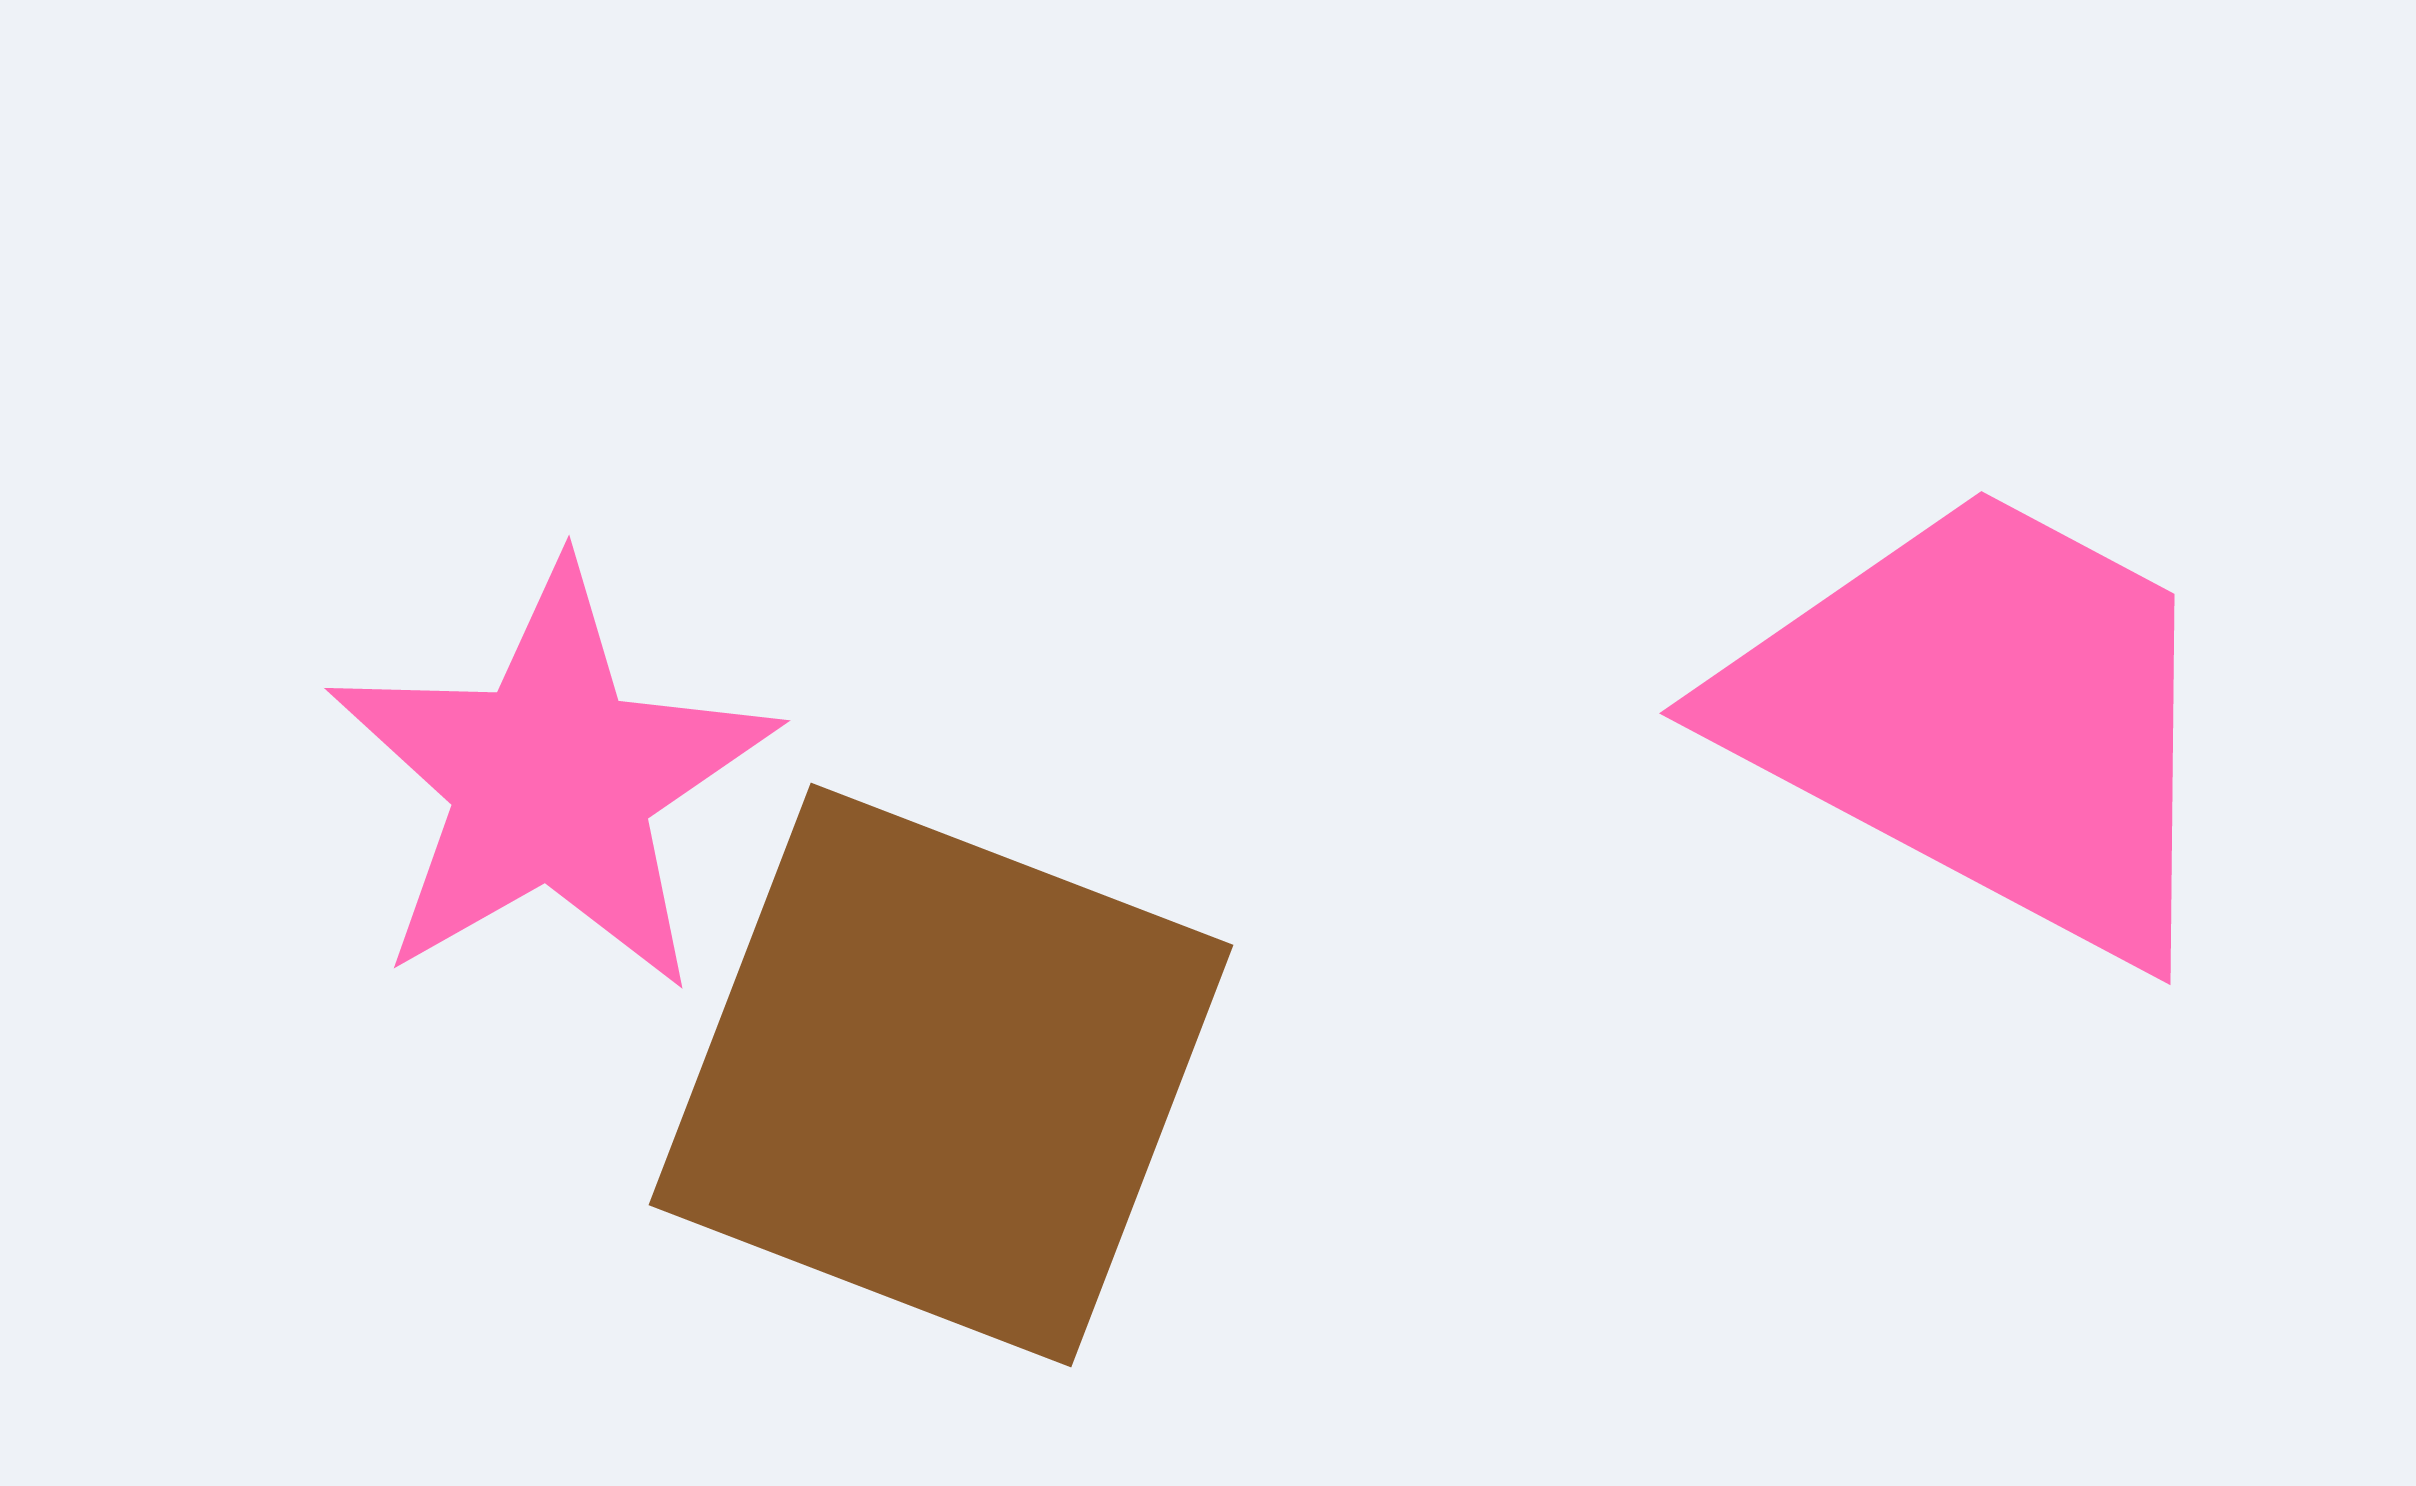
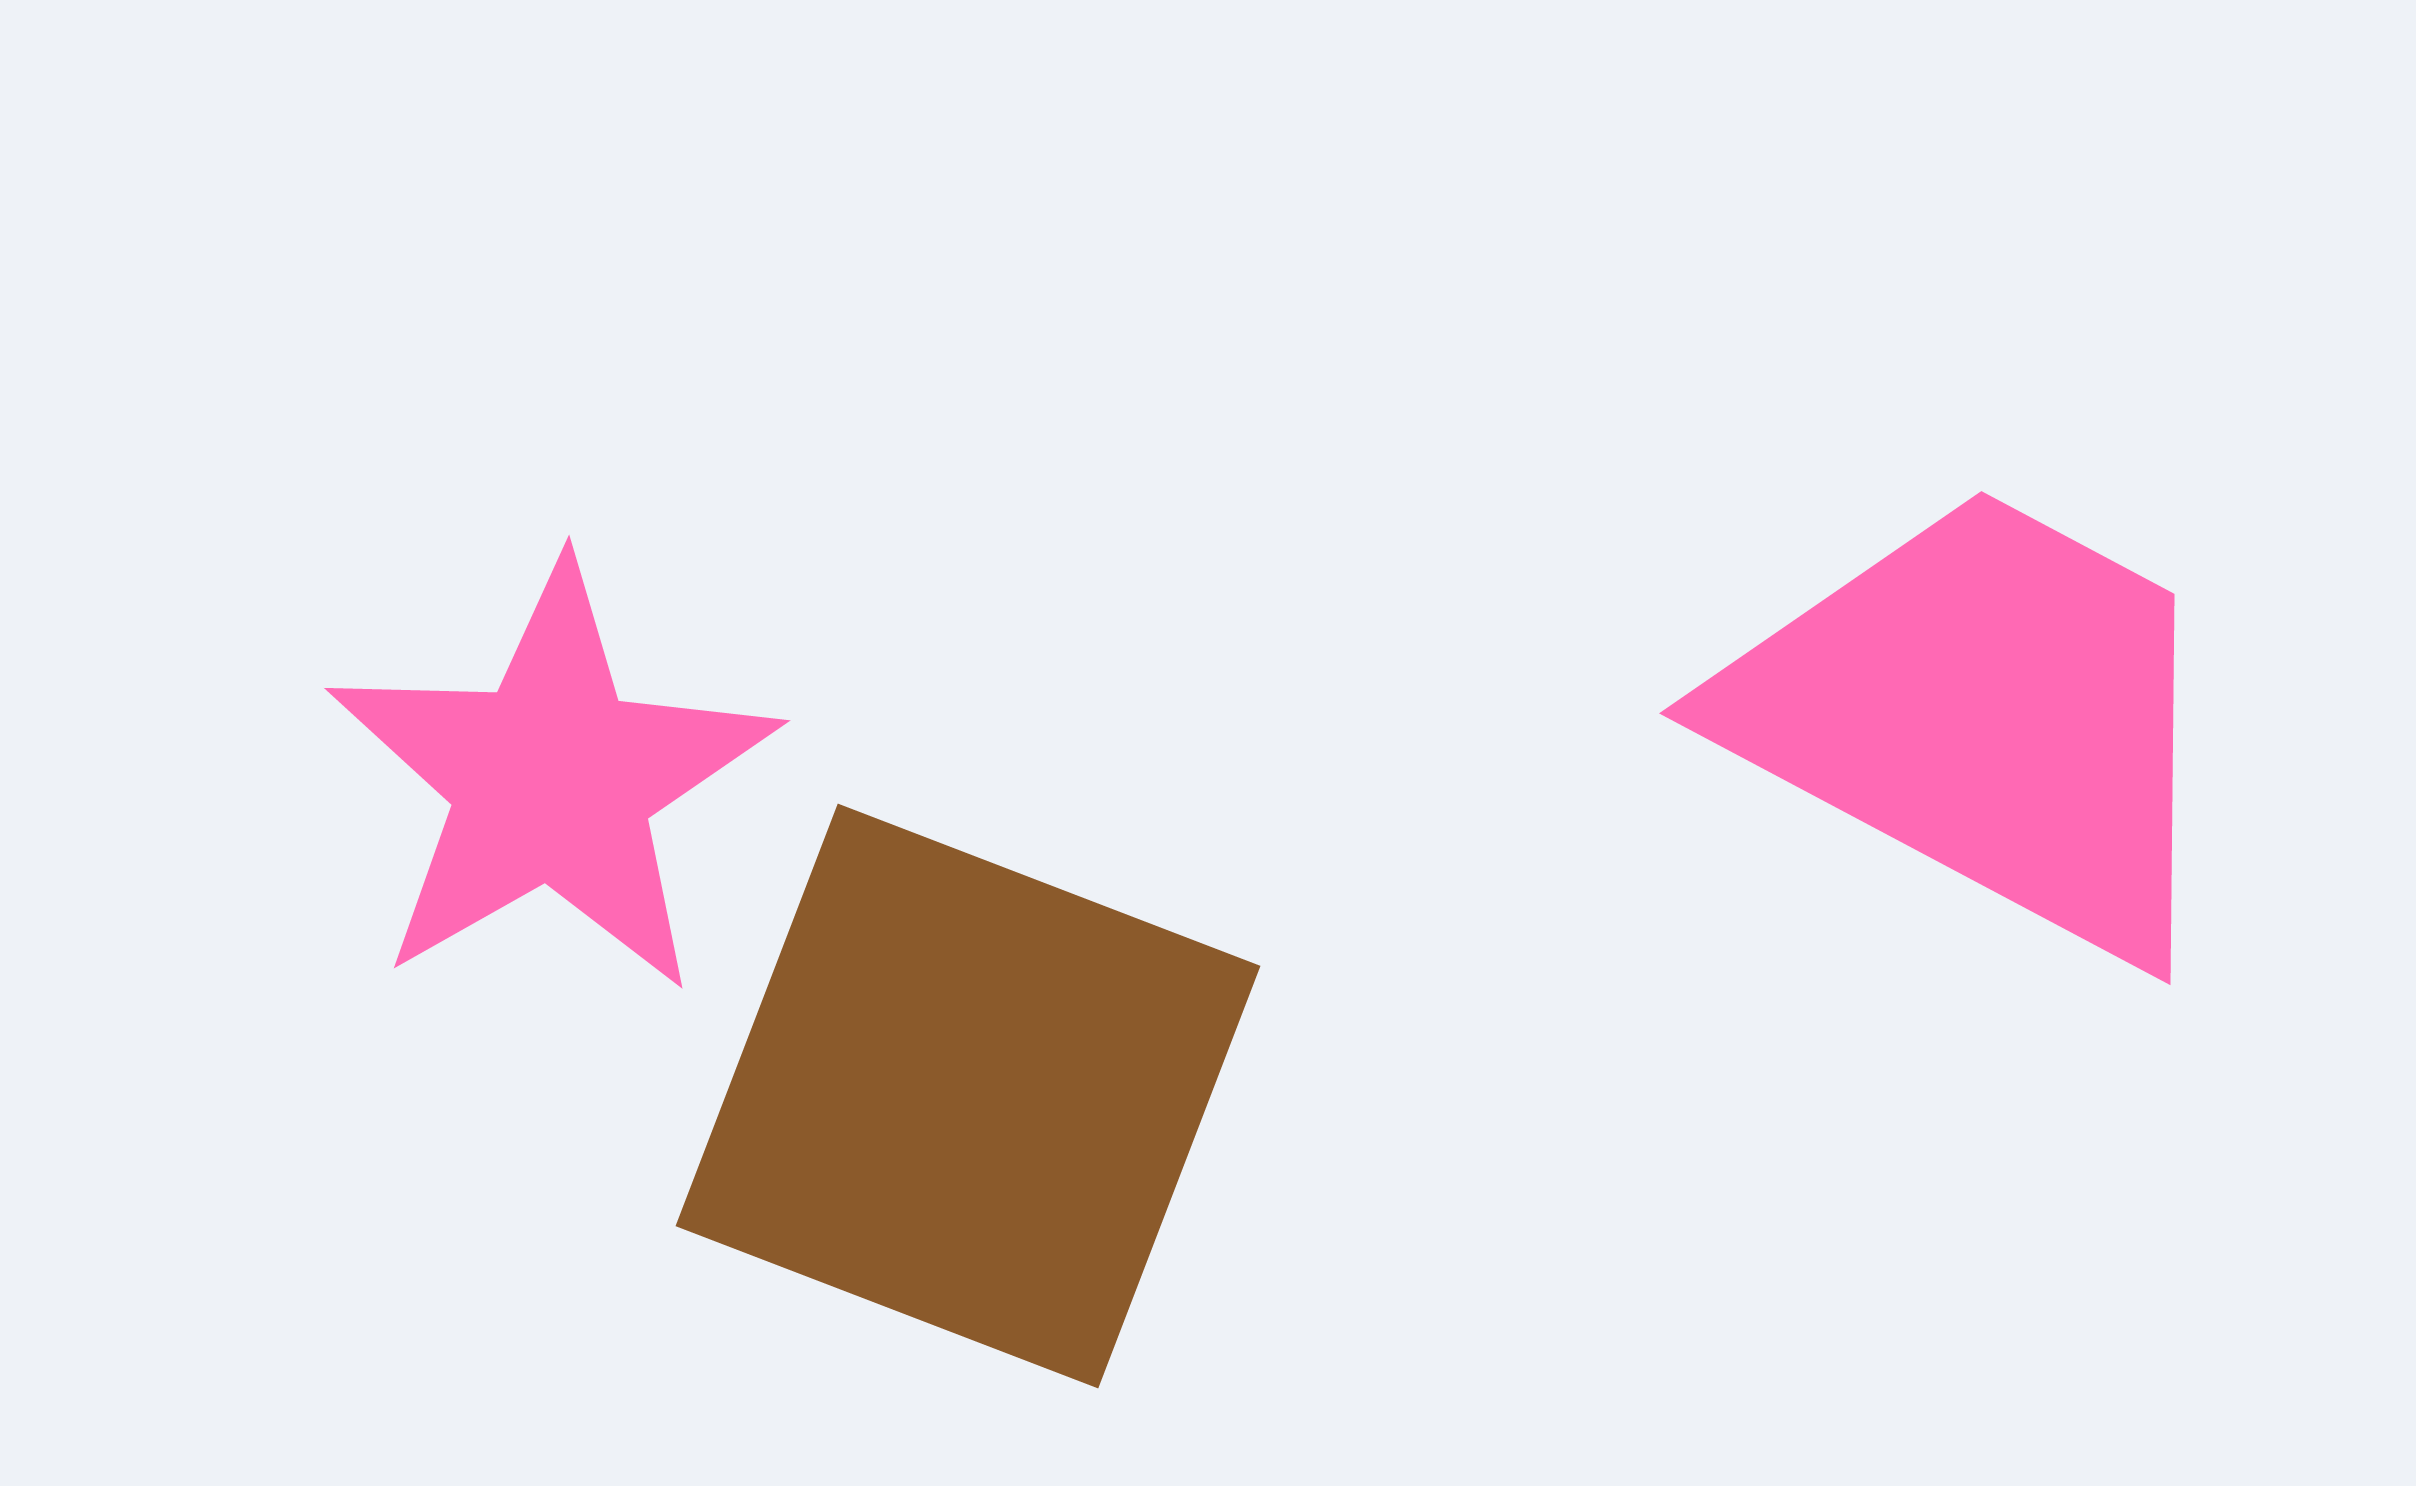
brown square: moved 27 px right, 21 px down
